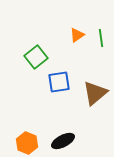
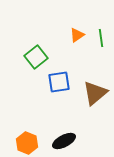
black ellipse: moved 1 px right
